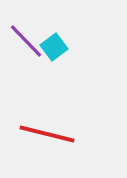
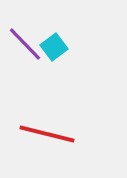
purple line: moved 1 px left, 3 px down
